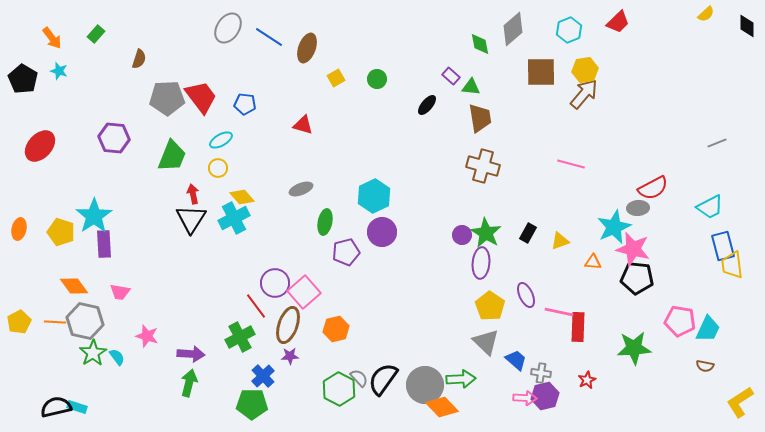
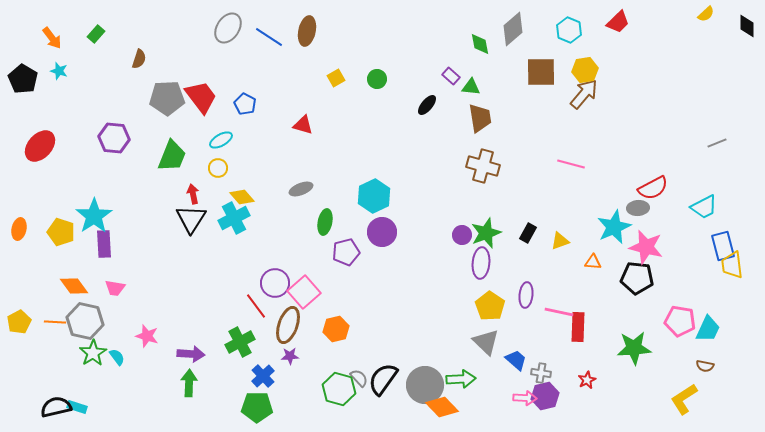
cyan hexagon at (569, 30): rotated 15 degrees counterclockwise
brown ellipse at (307, 48): moved 17 px up; rotated 8 degrees counterclockwise
blue pentagon at (245, 104): rotated 20 degrees clockwise
cyan trapezoid at (710, 207): moved 6 px left
green star at (486, 233): rotated 20 degrees clockwise
pink star at (633, 249): moved 13 px right, 2 px up
pink trapezoid at (120, 292): moved 5 px left, 4 px up
purple ellipse at (526, 295): rotated 30 degrees clockwise
green cross at (240, 337): moved 5 px down
green arrow at (189, 383): rotated 12 degrees counterclockwise
green hexagon at (339, 389): rotated 12 degrees counterclockwise
yellow L-shape at (740, 402): moved 56 px left, 3 px up
green pentagon at (252, 404): moved 5 px right, 3 px down
